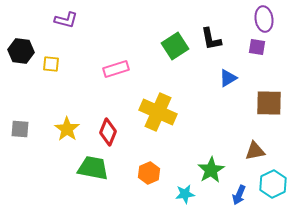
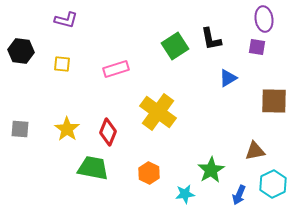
yellow square: moved 11 px right
brown square: moved 5 px right, 2 px up
yellow cross: rotated 12 degrees clockwise
orange hexagon: rotated 10 degrees counterclockwise
